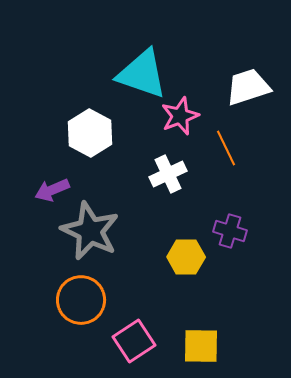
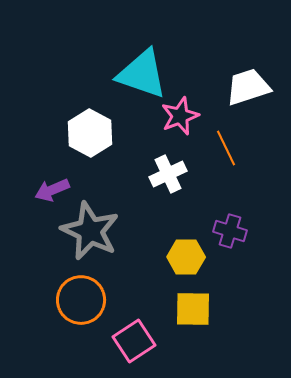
yellow square: moved 8 px left, 37 px up
